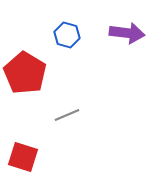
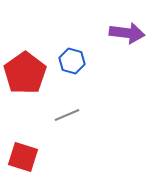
blue hexagon: moved 5 px right, 26 px down
red pentagon: rotated 6 degrees clockwise
